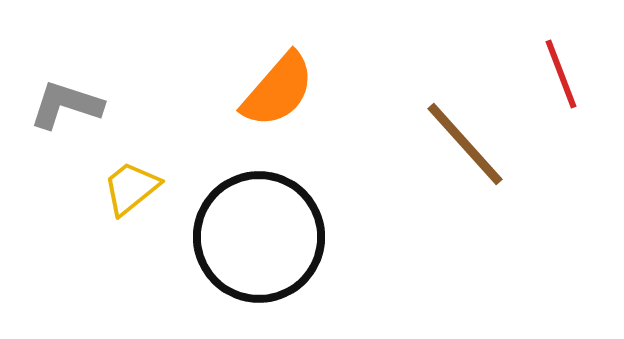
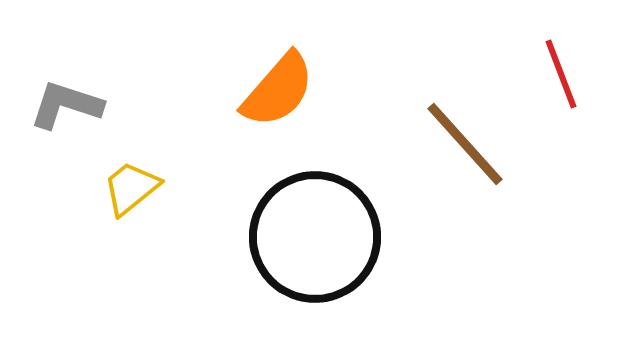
black circle: moved 56 px right
